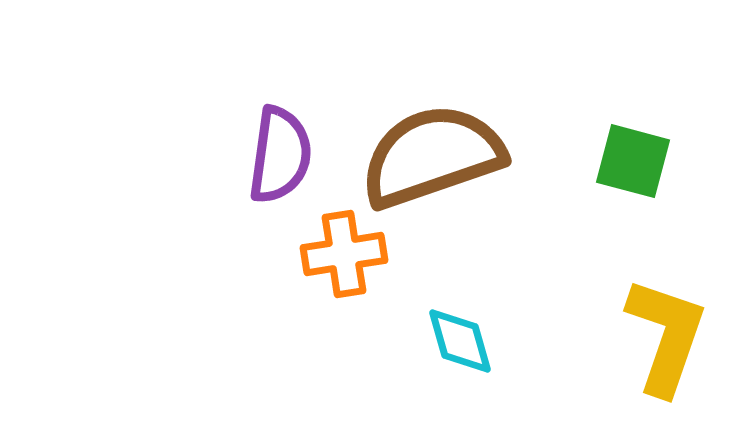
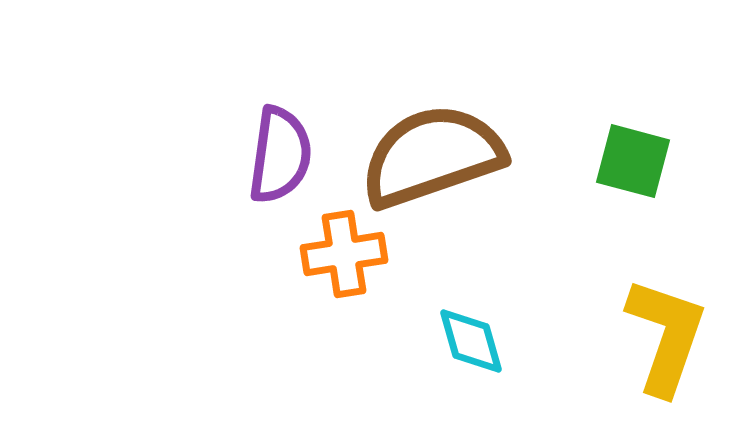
cyan diamond: moved 11 px right
